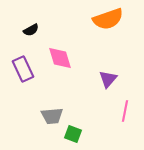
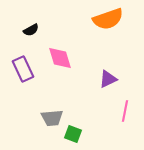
purple triangle: rotated 24 degrees clockwise
gray trapezoid: moved 2 px down
